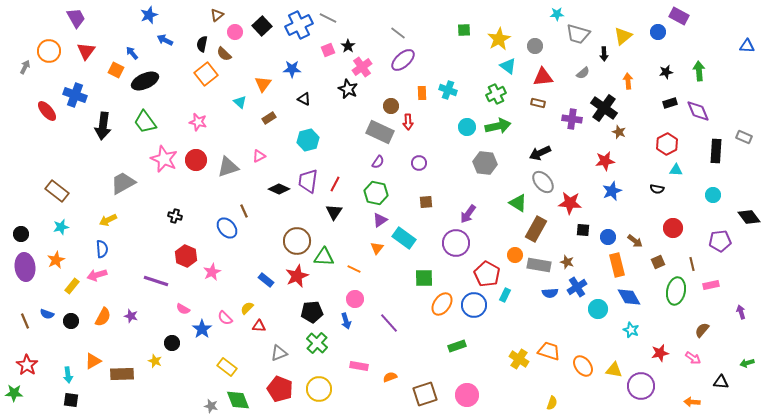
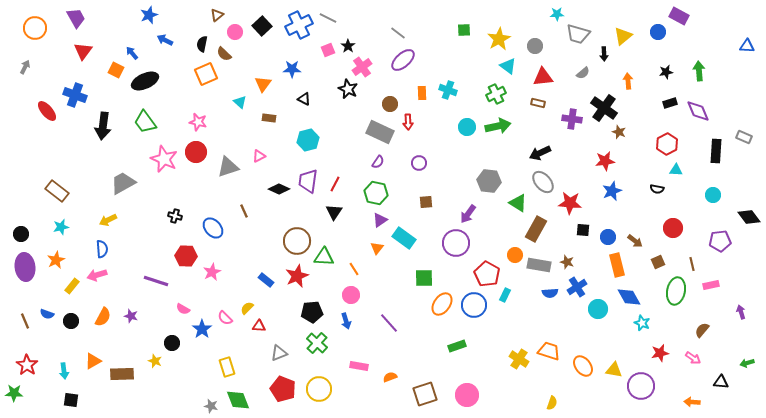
orange circle at (49, 51): moved 14 px left, 23 px up
red triangle at (86, 51): moved 3 px left
orange square at (206, 74): rotated 15 degrees clockwise
brown circle at (391, 106): moved 1 px left, 2 px up
brown rectangle at (269, 118): rotated 40 degrees clockwise
red circle at (196, 160): moved 8 px up
gray hexagon at (485, 163): moved 4 px right, 18 px down
blue ellipse at (227, 228): moved 14 px left
red hexagon at (186, 256): rotated 20 degrees counterclockwise
orange line at (354, 269): rotated 32 degrees clockwise
pink circle at (355, 299): moved 4 px left, 4 px up
cyan star at (631, 330): moved 11 px right, 7 px up
yellow rectangle at (227, 367): rotated 36 degrees clockwise
cyan arrow at (68, 375): moved 4 px left, 4 px up
red pentagon at (280, 389): moved 3 px right
